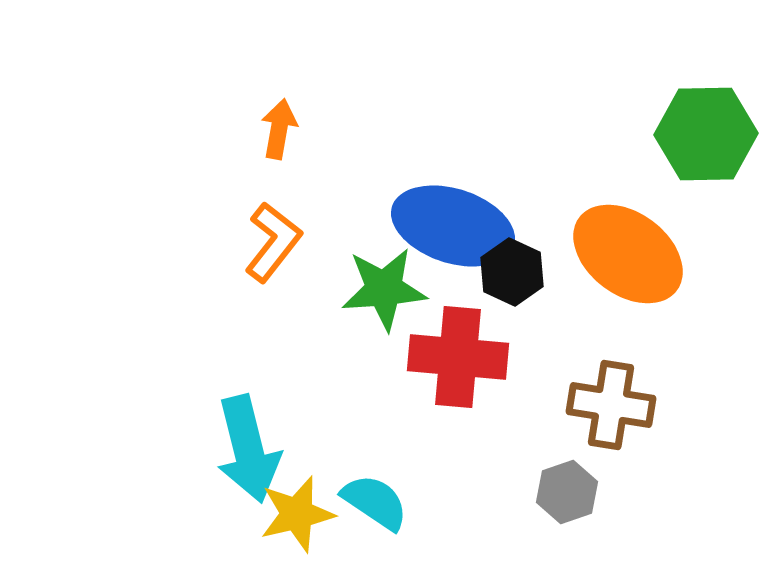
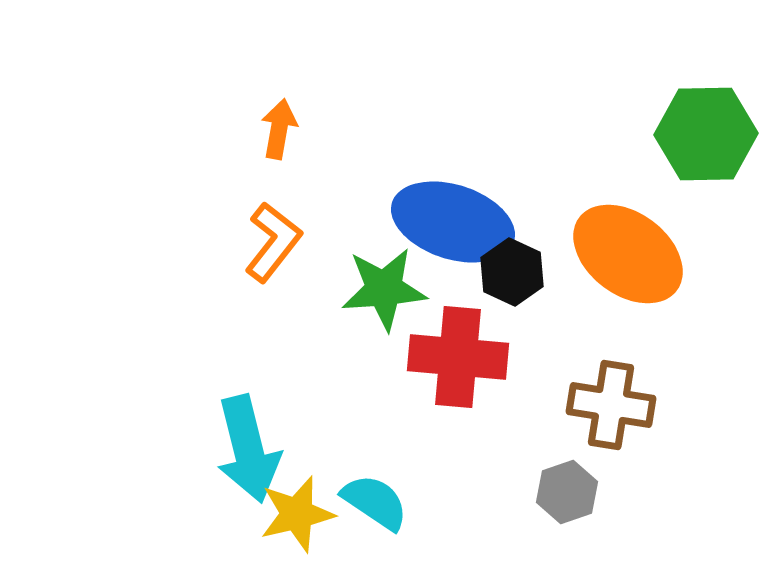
blue ellipse: moved 4 px up
